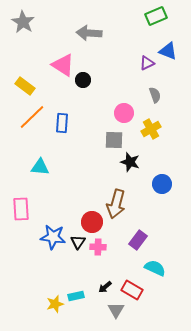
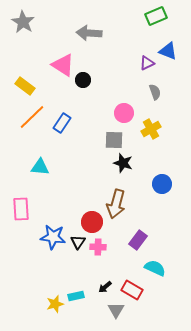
gray semicircle: moved 3 px up
blue rectangle: rotated 30 degrees clockwise
black star: moved 7 px left, 1 px down
